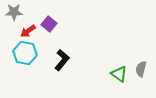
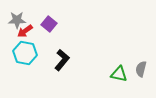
gray star: moved 3 px right, 8 px down
red arrow: moved 3 px left
green triangle: rotated 24 degrees counterclockwise
